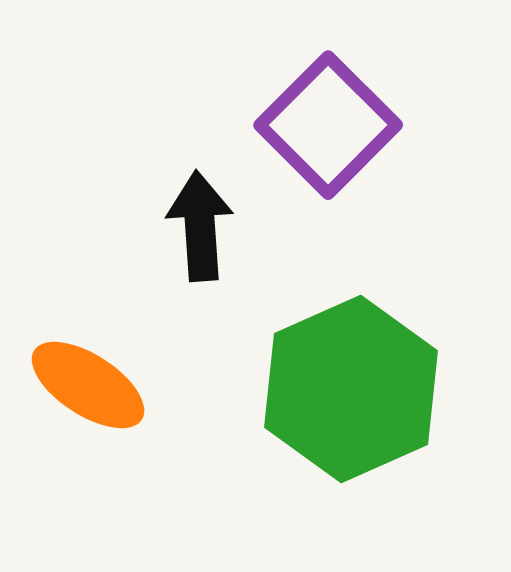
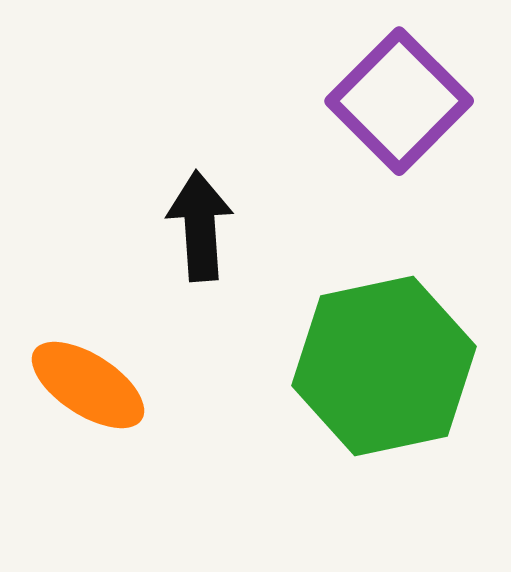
purple square: moved 71 px right, 24 px up
green hexagon: moved 33 px right, 23 px up; rotated 12 degrees clockwise
